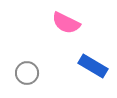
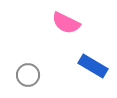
gray circle: moved 1 px right, 2 px down
